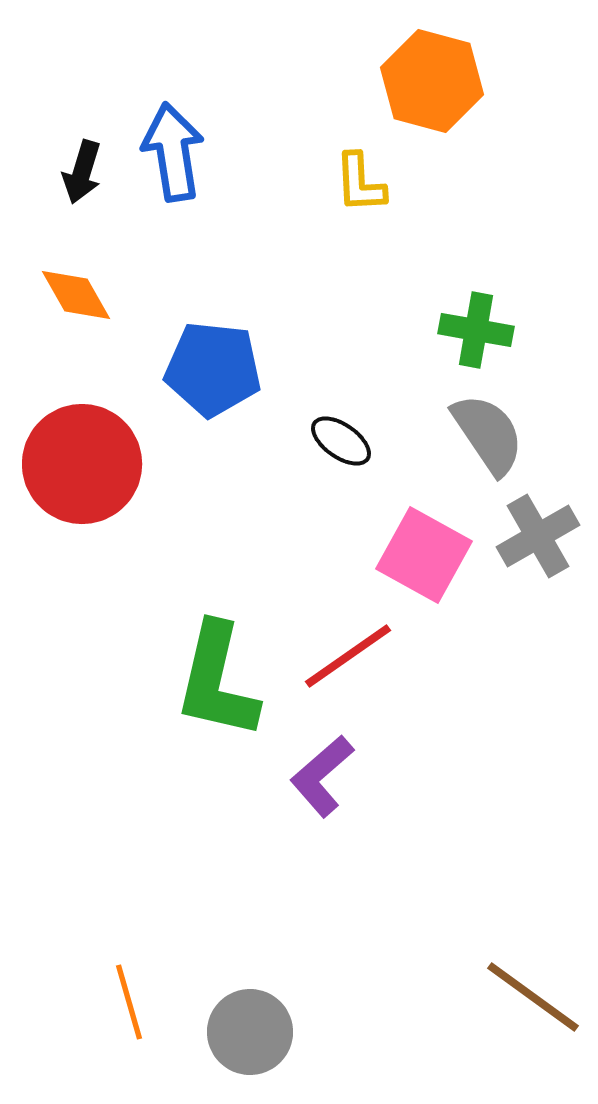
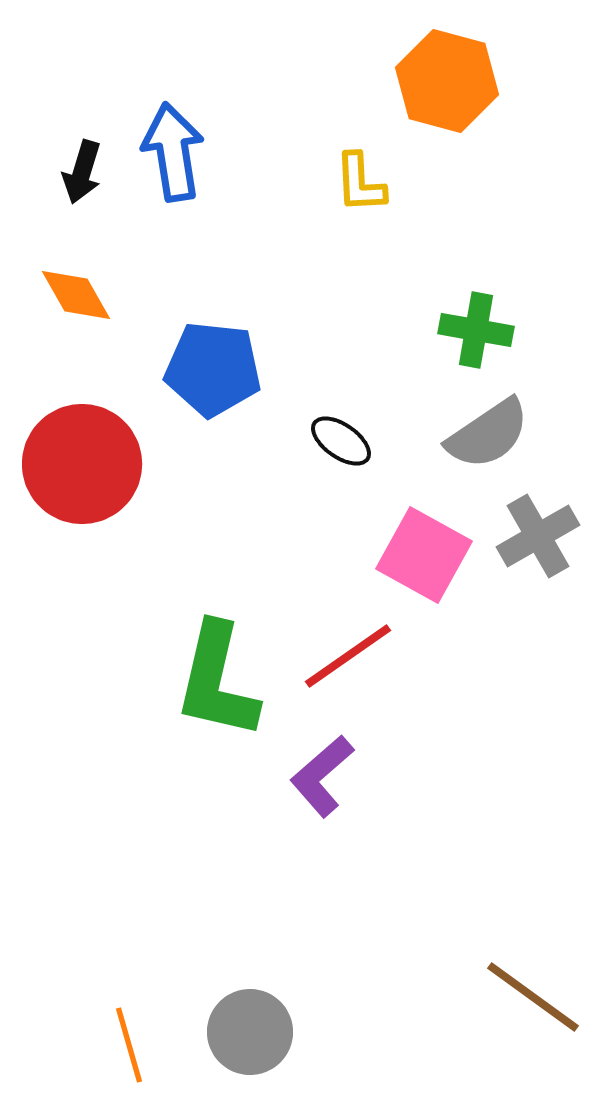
orange hexagon: moved 15 px right
gray semicircle: rotated 90 degrees clockwise
orange line: moved 43 px down
